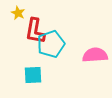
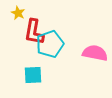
red L-shape: moved 1 px left, 1 px down
cyan pentagon: moved 1 px left
pink semicircle: moved 2 px up; rotated 15 degrees clockwise
